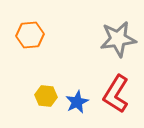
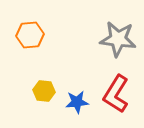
gray star: rotated 15 degrees clockwise
yellow hexagon: moved 2 px left, 5 px up
blue star: rotated 20 degrees clockwise
